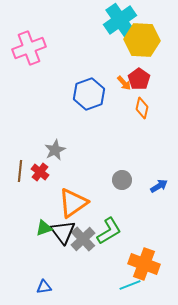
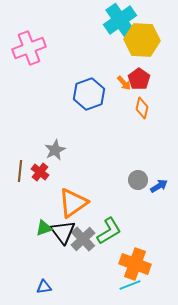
gray circle: moved 16 px right
orange cross: moved 9 px left
